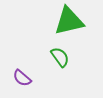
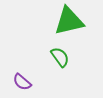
purple semicircle: moved 4 px down
